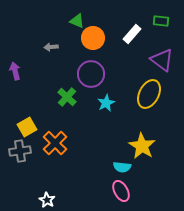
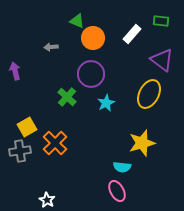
yellow star: moved 3 px up; rotated 24 degrees clockwise
pink ellipse: moved 4 px left
